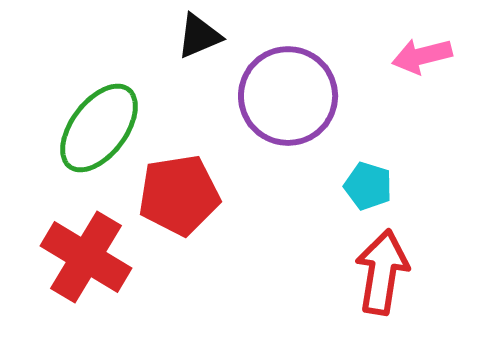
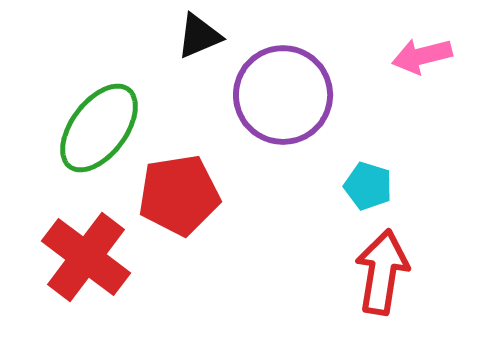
purple circle: moved 5 px left, 1 px up
red cross: rotated 6 degrees clockwise
